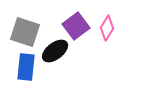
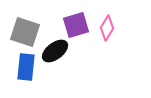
purple square: moved 1 px up; rotated 20 degrees clockwise
